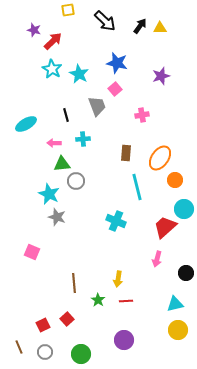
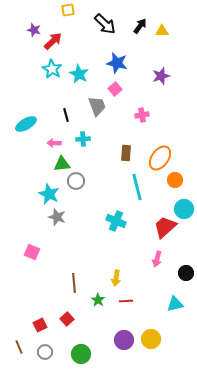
black arrow at (105, 21): moved 3 px down
yellow triangle at (160, 28): moved 2 px right, 3 px down
yellow arrow at (118, 279): moved 2 px left, 1 px up
red square at (43, 325): moved 3 px left
yellow circle at (178, 330): moved 27 px left, 9 px down
